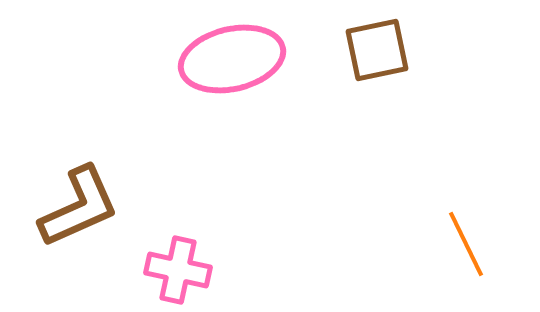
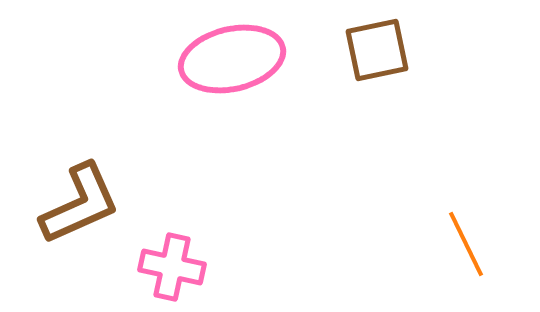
brown L-shape: moved 1 px right, 3 px up
pink cross: moved 6 px left, 3 px up
